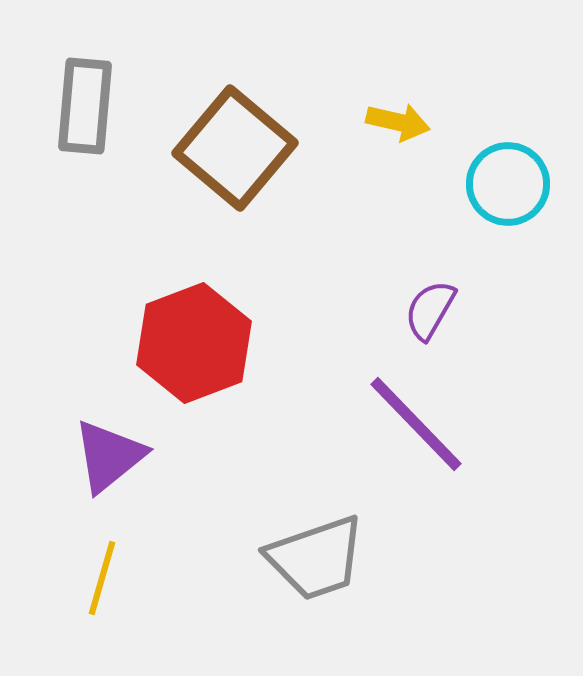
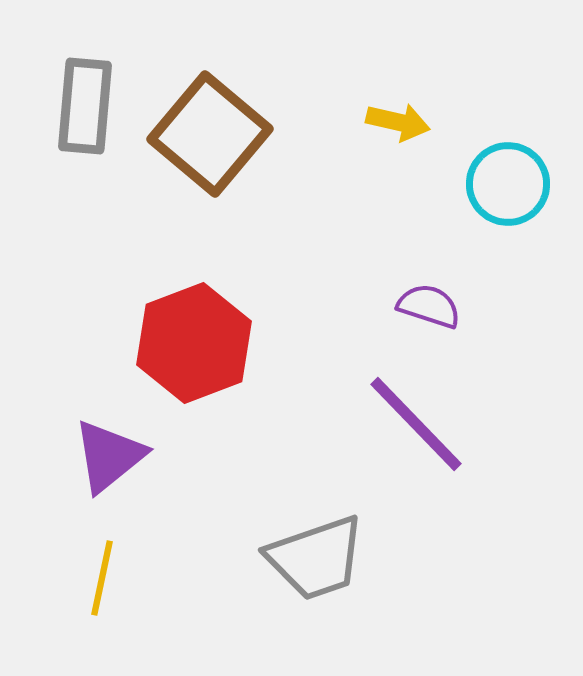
brown square: moved 25 px left, 14 px up
purple semicircle: moved 1 px left, 4 px up; rotated 78 degrees clockwise
yellow line: rotated 4 degrees counterclockwise
